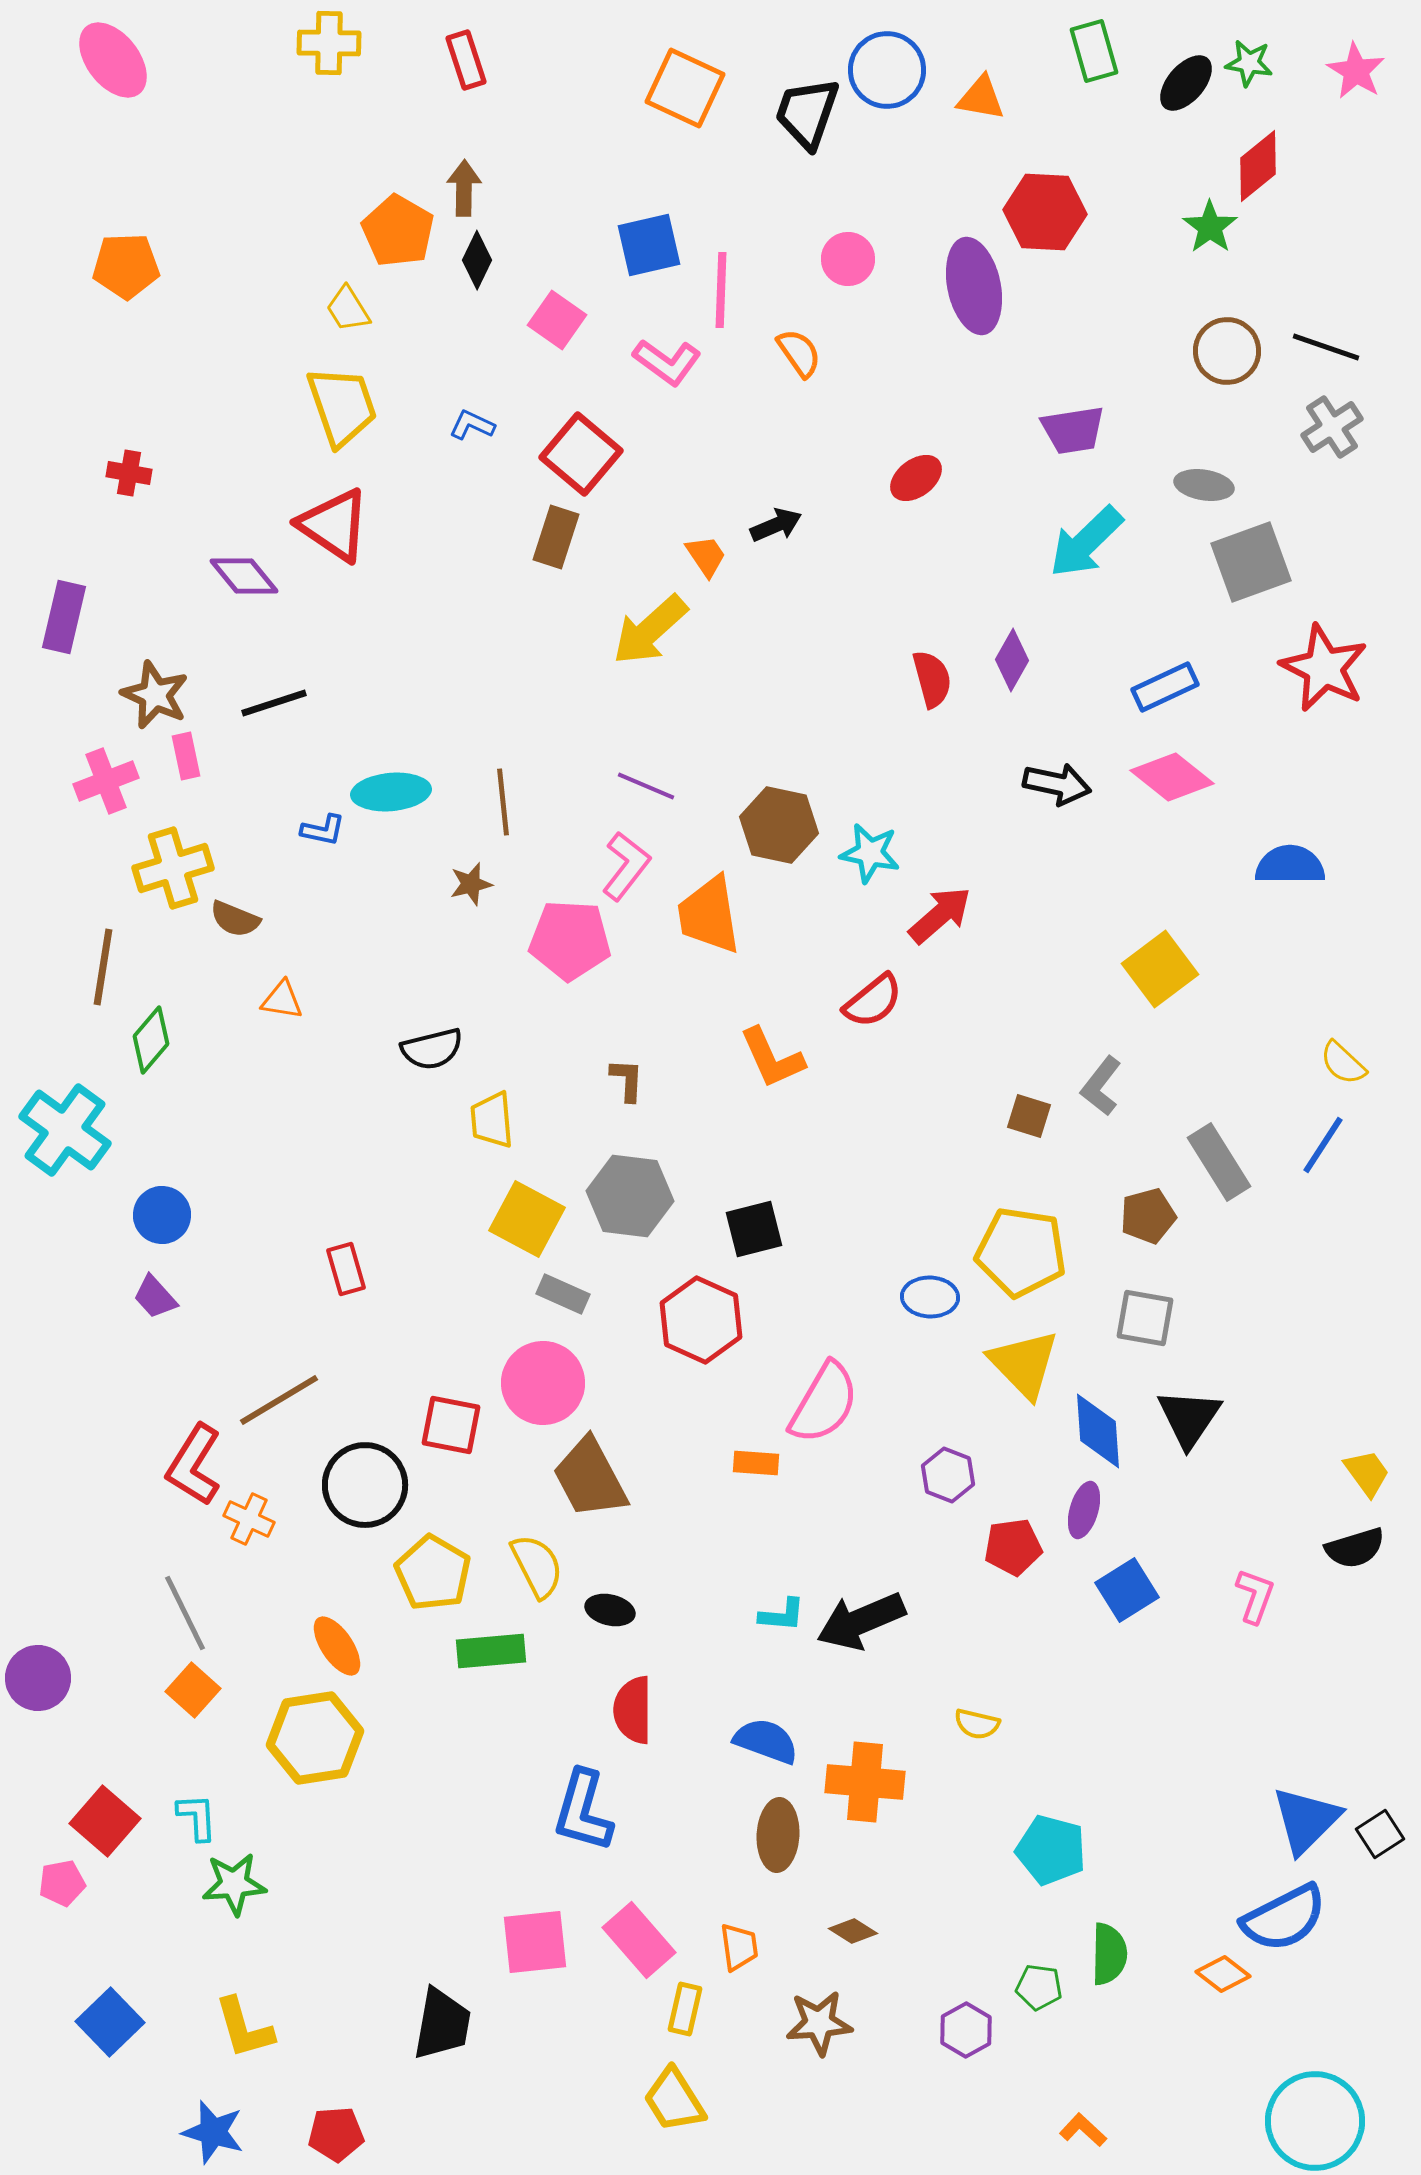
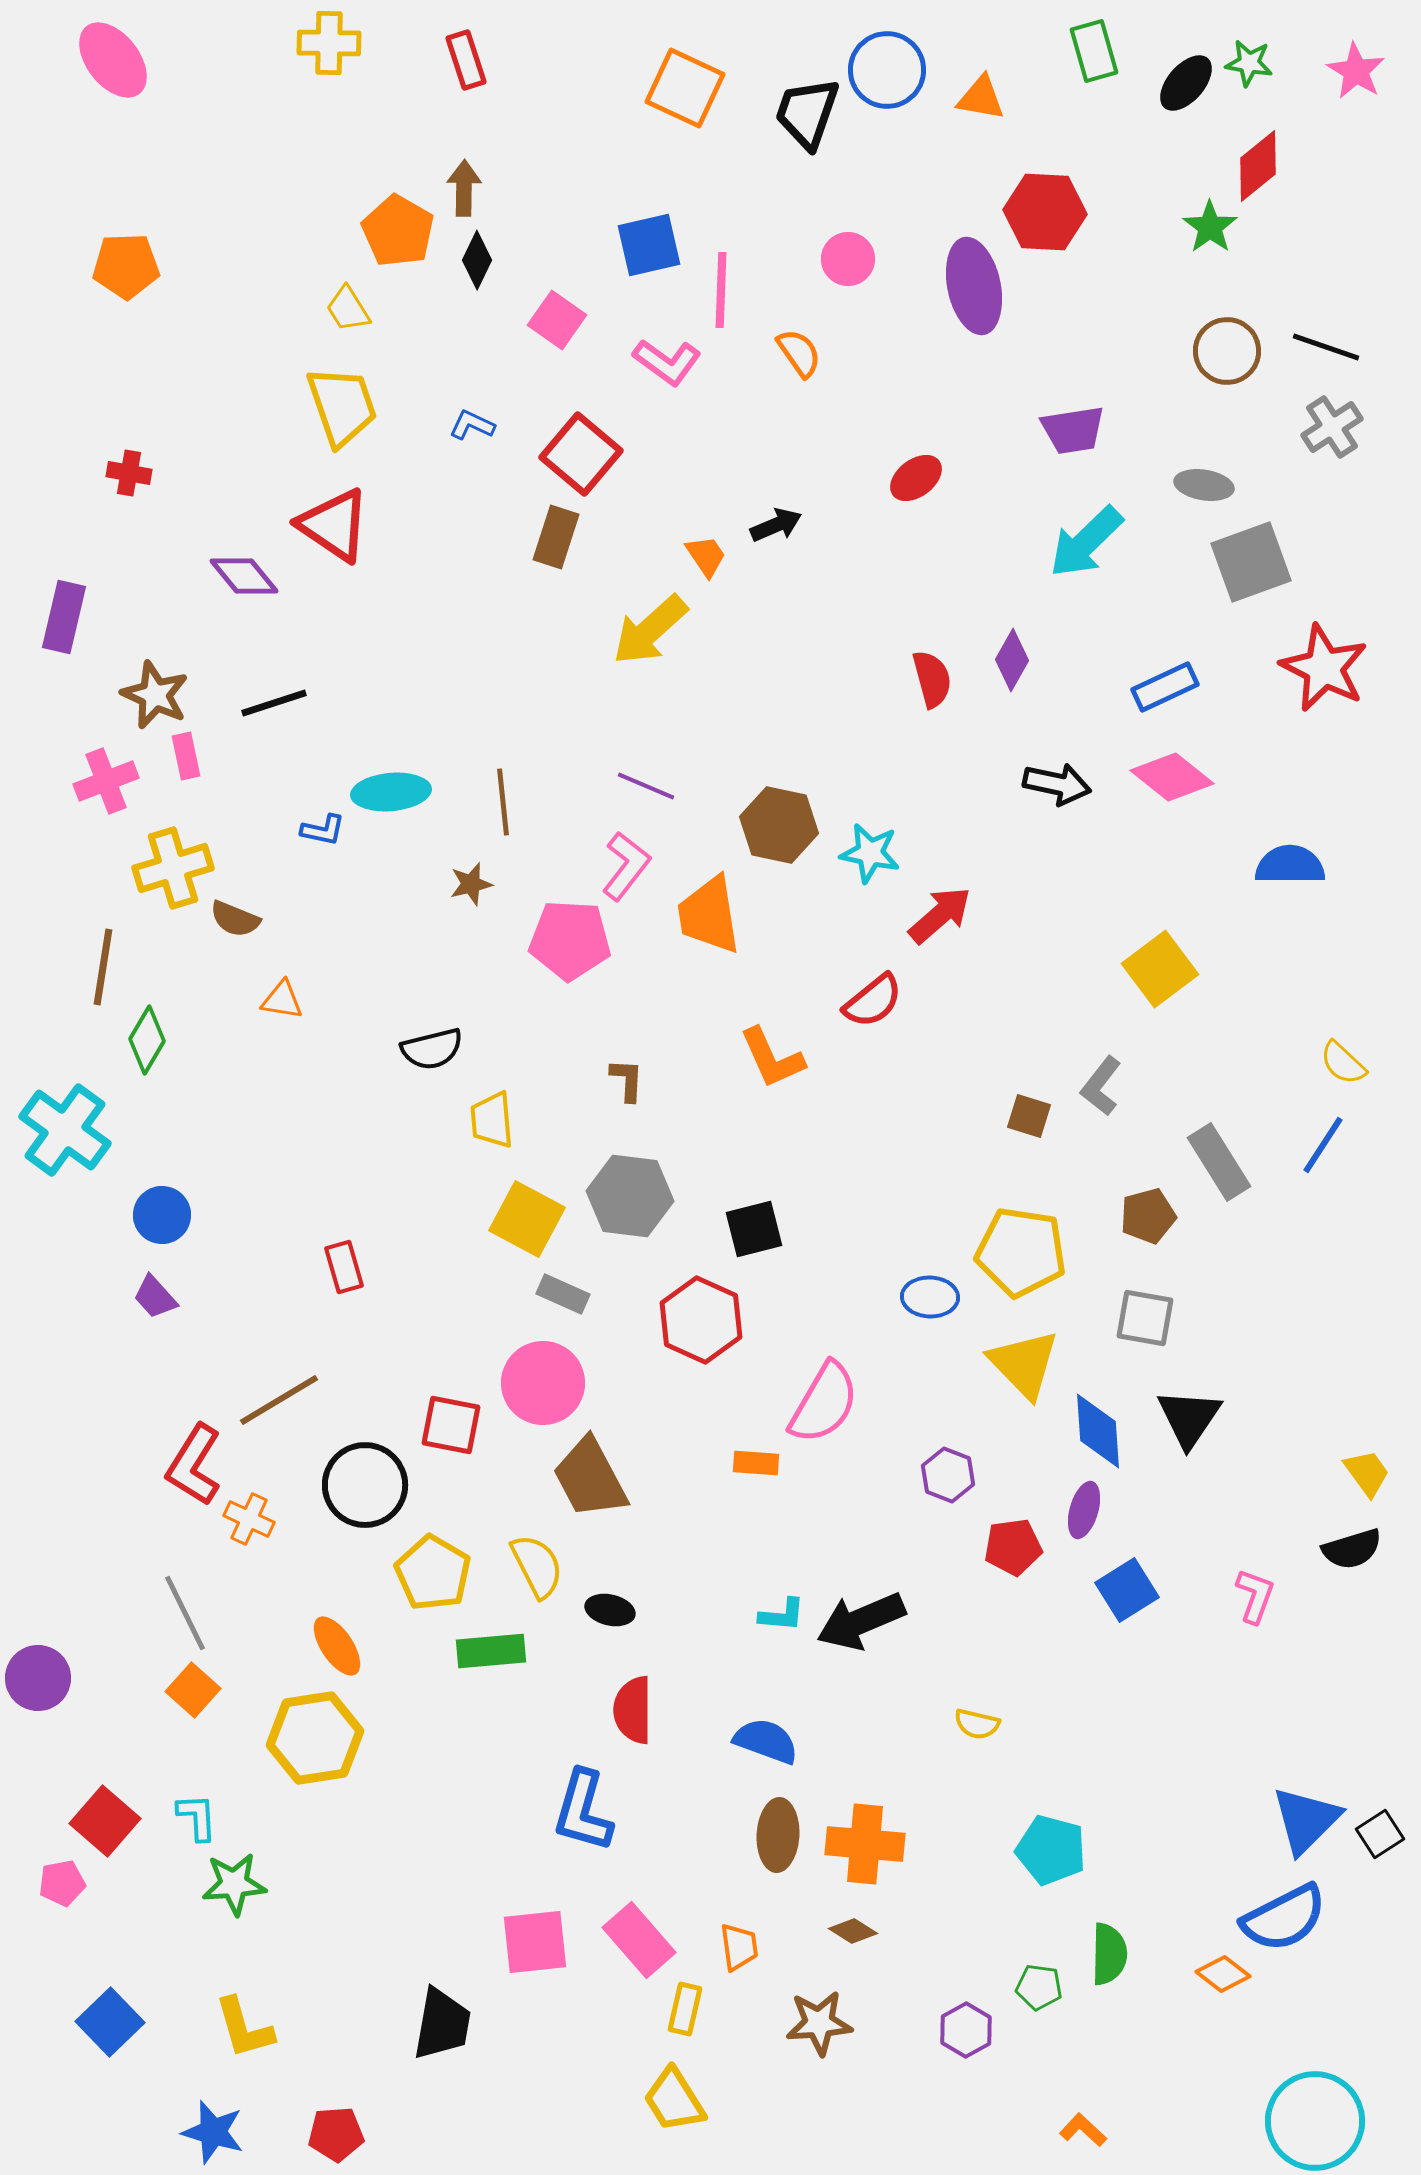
green diamond at (151, 1040): moved 4 px left; rotated 10 degrees counterclockwise
red rectangle at (346, 1269): moved 2 px left, 2 px up
black semicircle at (1355, 1548): moved 3 px left, 1 px down
orange cross at (865, 1782): moved 62 px down
